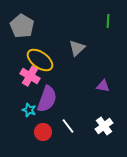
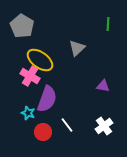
green line: moved 3 px down
cyan star: moved 1 px left, 3 px down
white line: moved 1 px left, 1 px up
